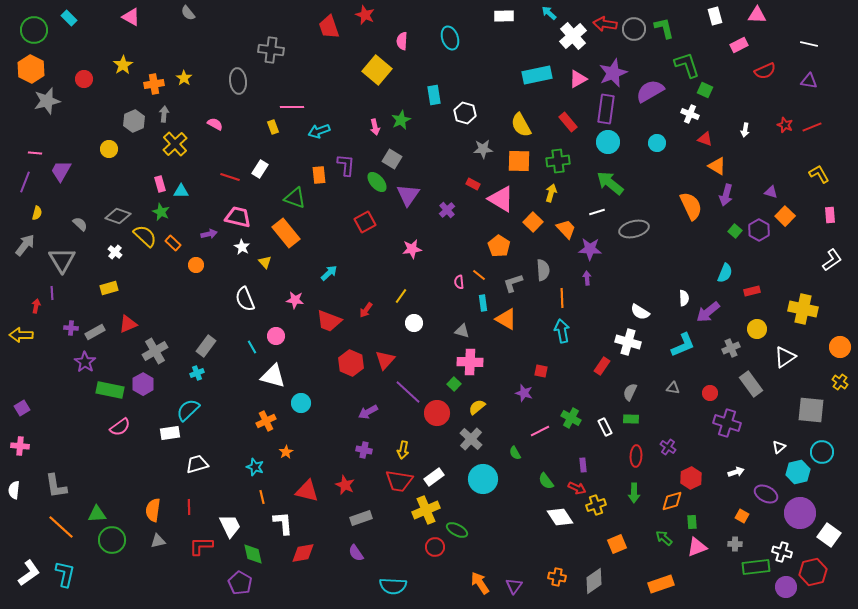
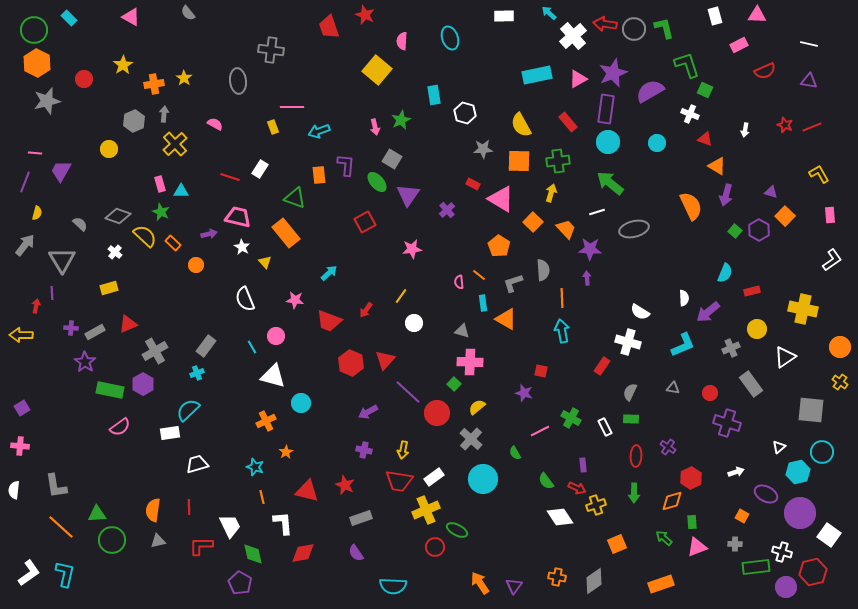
orange hexagon at (31, 69): moved 6 px right, 6 px up
